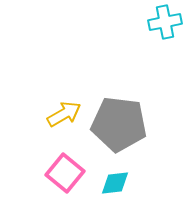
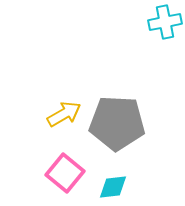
gray pentagon: moved 2 px left, 1 px up; rotated 4 degrees counterclockwise
cyan diamond: moved 2 px left, 4 px down
